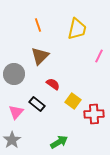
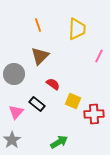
yellow trapezoid: rotated 10 degrees counterclockwise
yellow square: rotated 14 degrees counterclockwise
